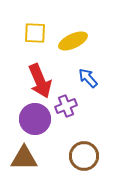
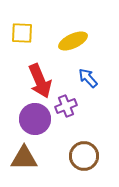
yellow square: moved 13 px left
